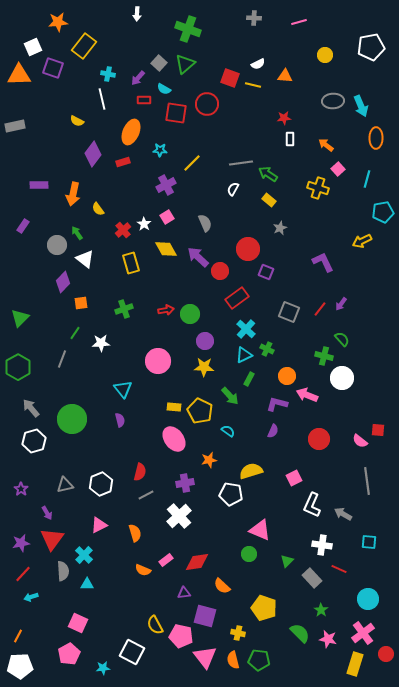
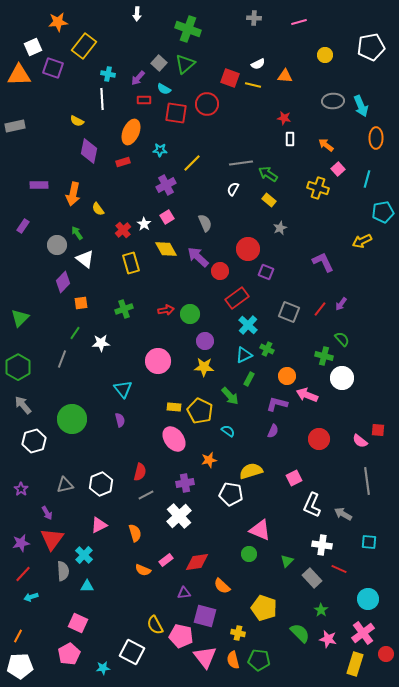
white line at (102, 99): rotated 10 degrees clockwise
red star at (284, 118): rotated 16 degrees clockwise
purple diamond at (93, 154): moved 4 px left, 3 px up; rotated 25 degrees counterclockwise
cyan cross at (246, 329): moved 2 px right, 4 px up
gray arrow at (31, 408): moved 8 px left, 3 px up
cyan triangle at (87, 584): moved 2 px down
